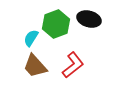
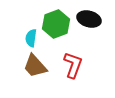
cyan semicircle: rotated 24 degrees counterclockwise
red L-shape: rotated 32 degrees counterclockwise
